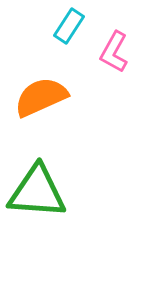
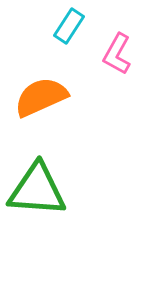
pink L-shape: moved 3 px right, 2 px down
green triangle: moved 2 px up
